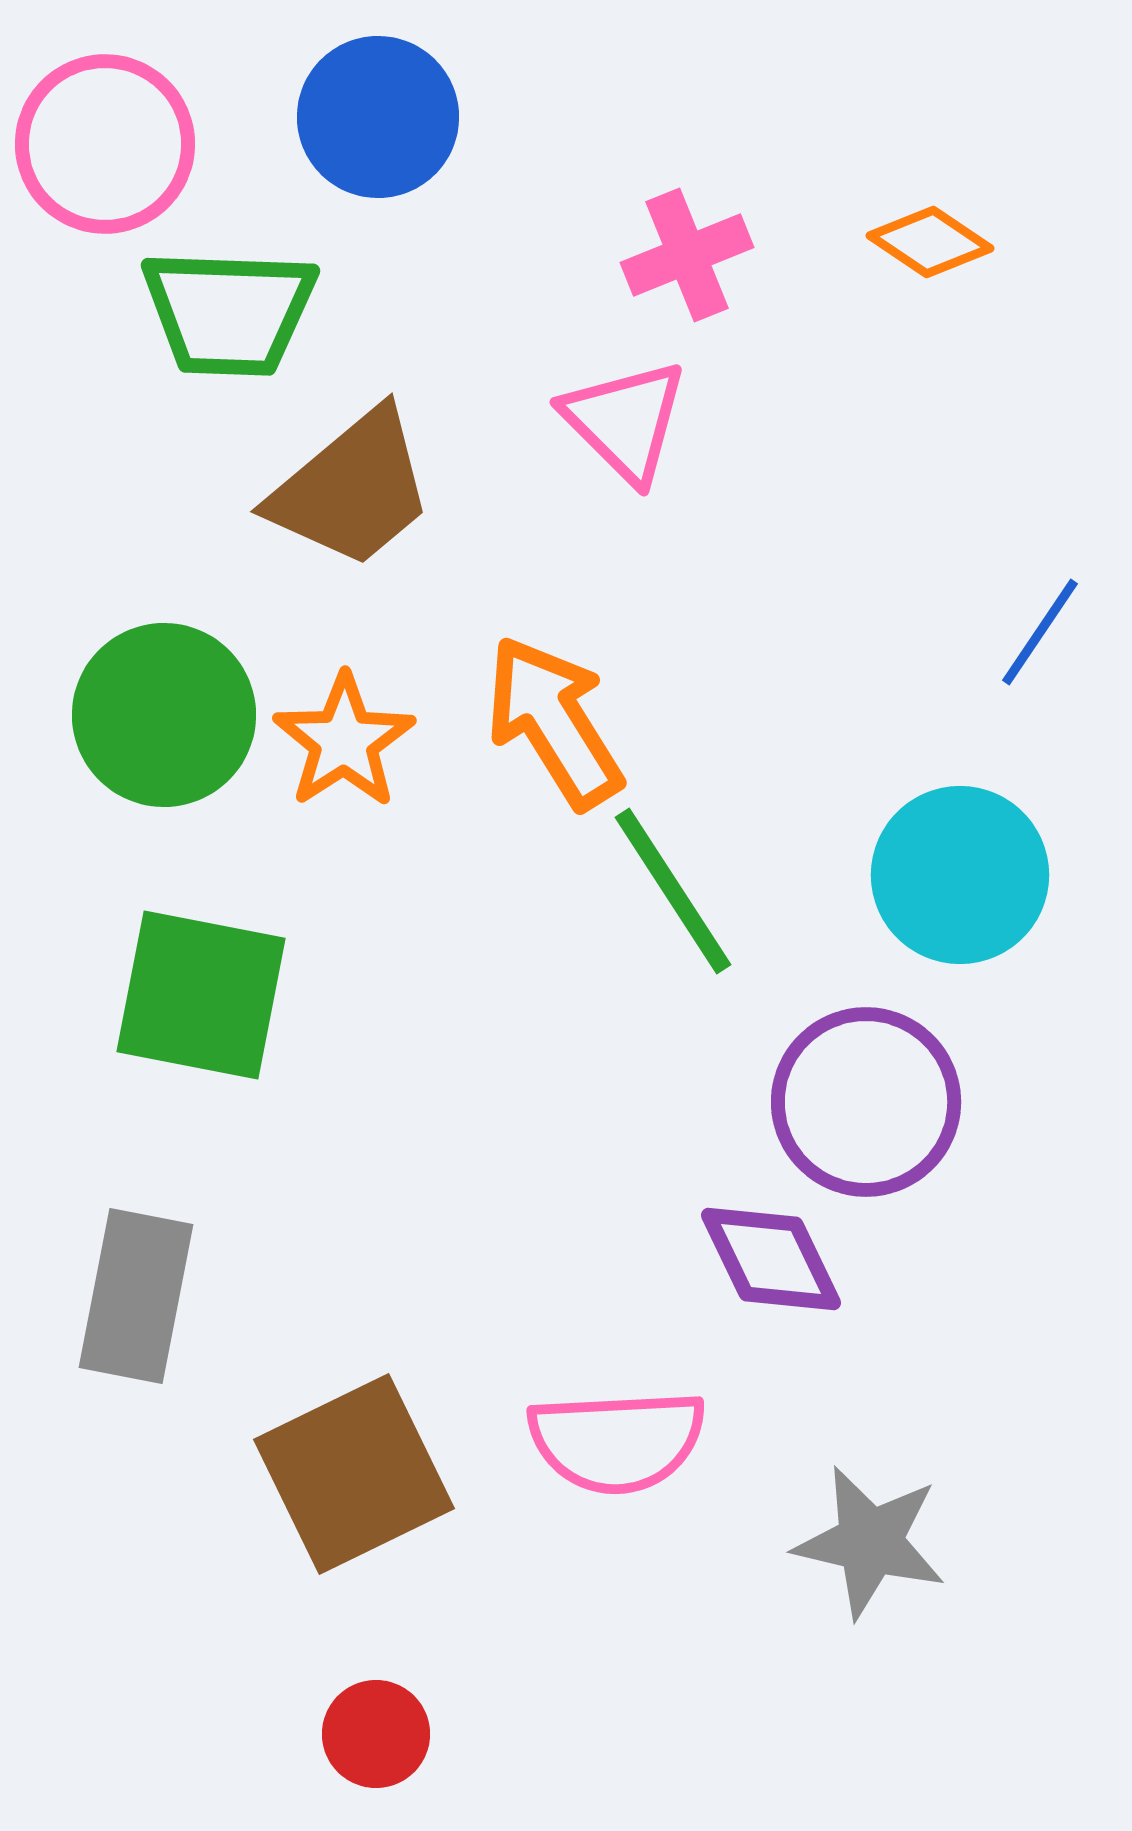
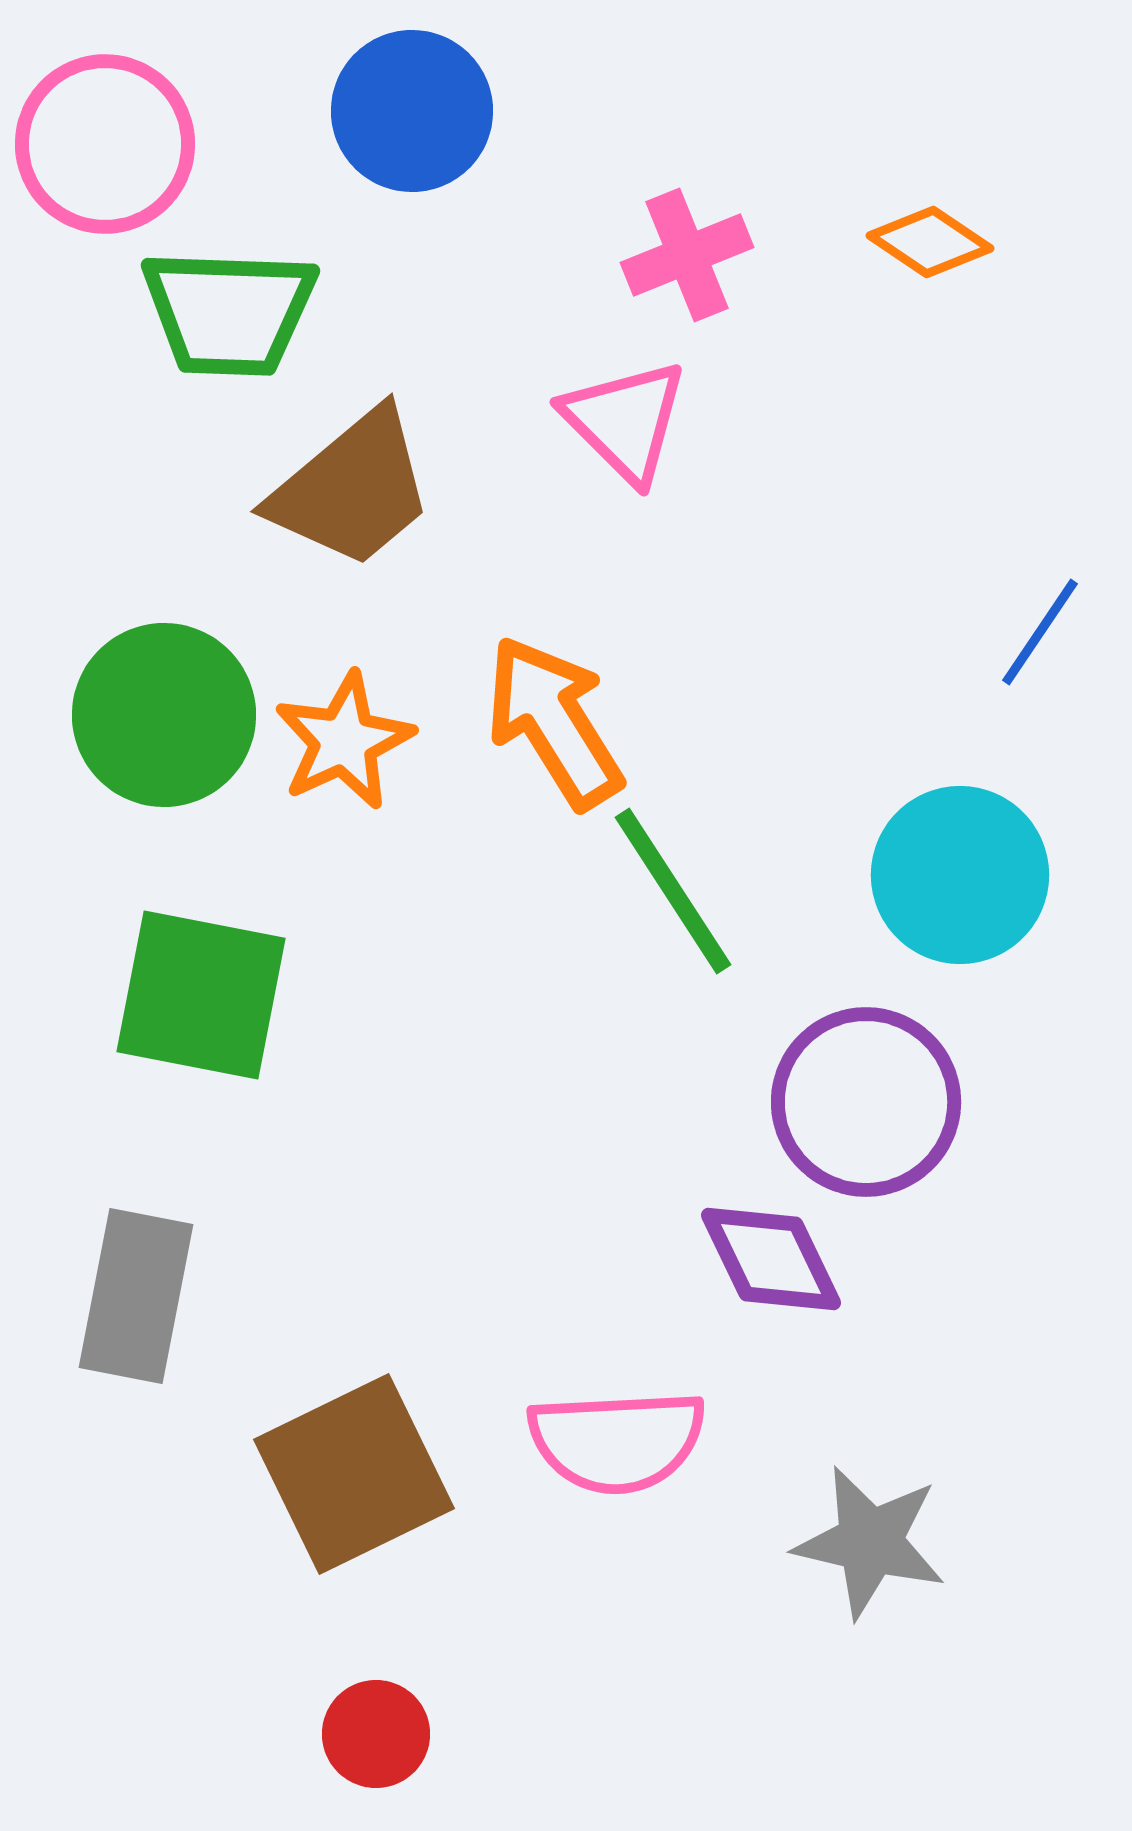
blue circle: moved 34 px right, 6 px up
orange star: rotated 8 degrees clockwise
